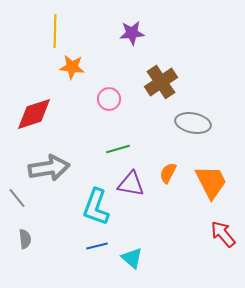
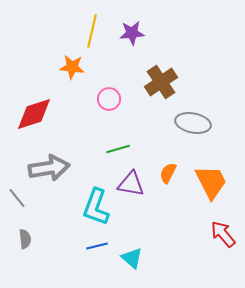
yellow line: moved 37 px right; rotated 12 degrees clockwise
